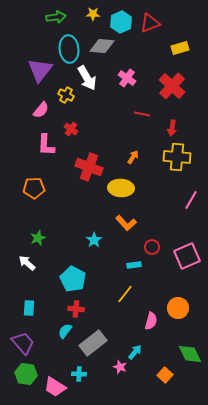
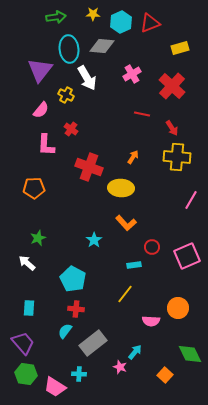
pink cross at (127, 78): moved 5 px right, 4 px up; rotated 24 degrees clockwise
red arrow at (172, 128): rotated 42 degrees counterclockwise
pink semicircle at (151, 321): rotated 78 degrees clockwise
